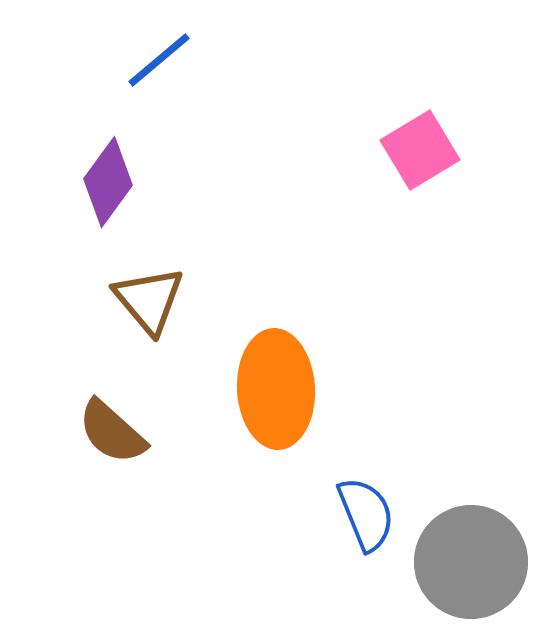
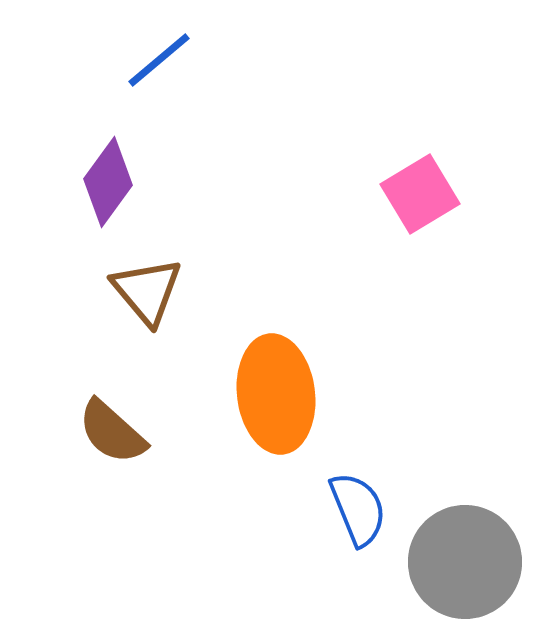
pink square: moved 44 px down
brown triangle: moved 2 px left, 9 px up
orange ellipse: moved 5 px down; rotated 4 degrees counterclockwise
blue semicircle: moved 8 px left, 5 px up
gray circle: moved 6 px left
